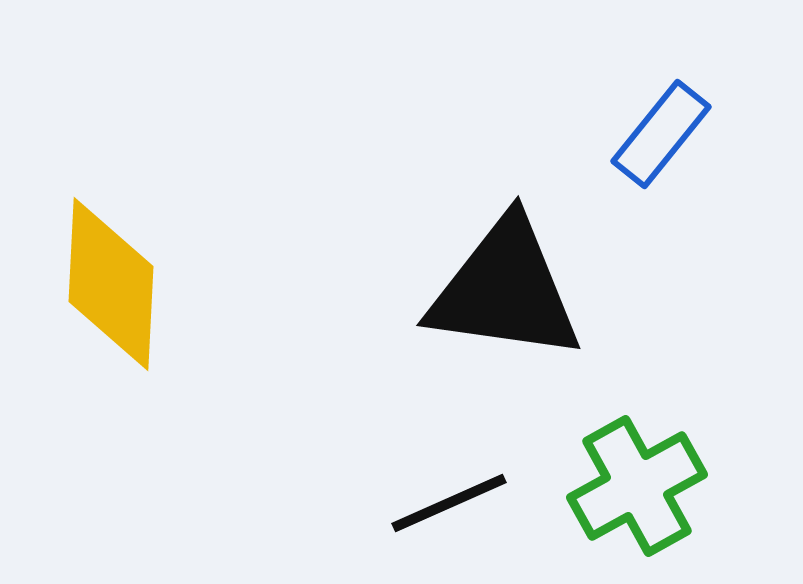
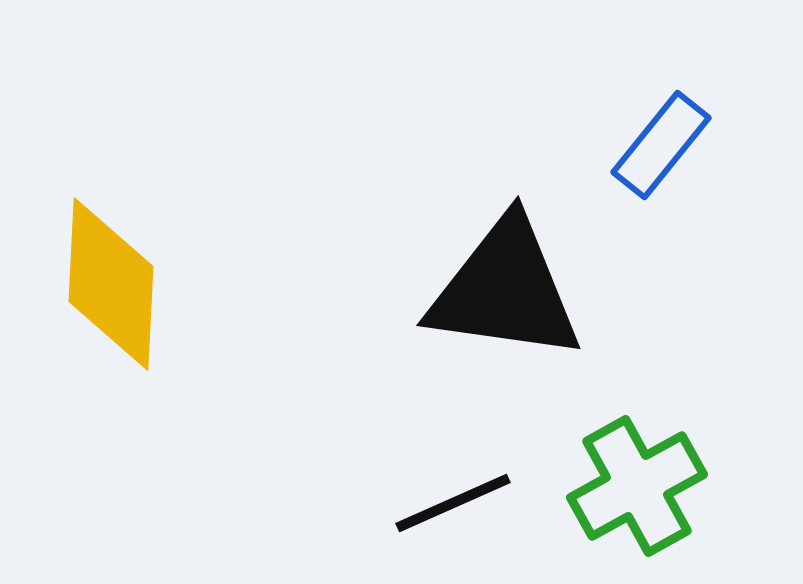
blue rectangle: moved 11 px down
black line: moved 4 px right
